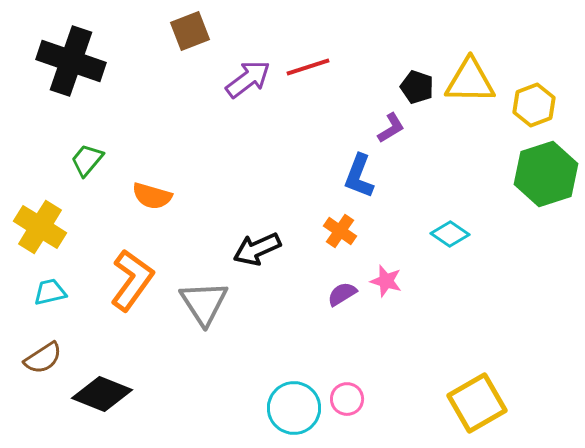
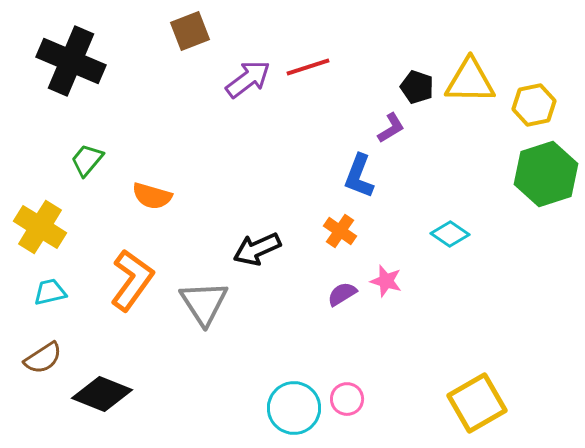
black cross: rotated 4 degrees clockwise
yellow hexagon: rotated 9 degrees clockwise
